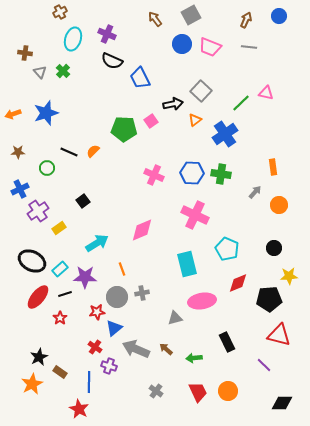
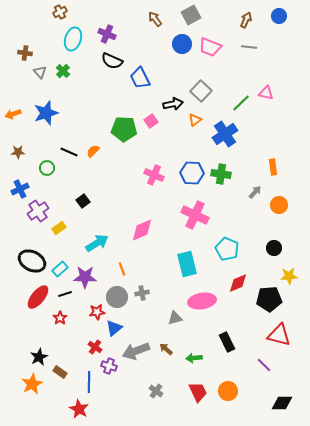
gray arrow at (136, 349): moved 2 px down; rotated 44 degrees counterclockwise
